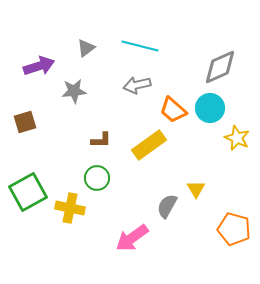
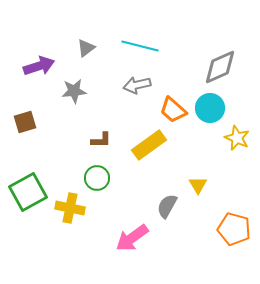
yellow triangle: moved 2 px right, 4 px up
